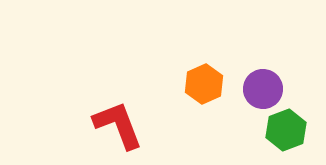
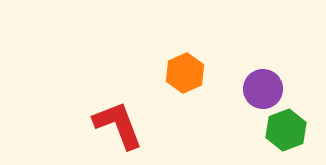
orange hexagon: moved 19 px left, 11 px up
